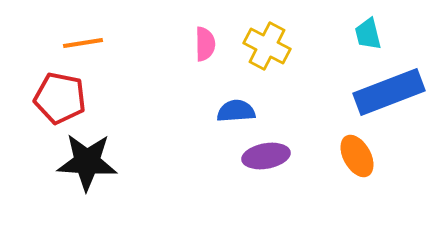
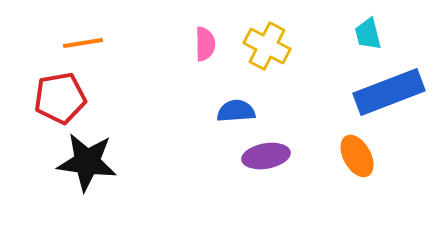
red pentagon: rotated 21 degrees counterclockwise
black star: rotated 4 degrees clockwise
